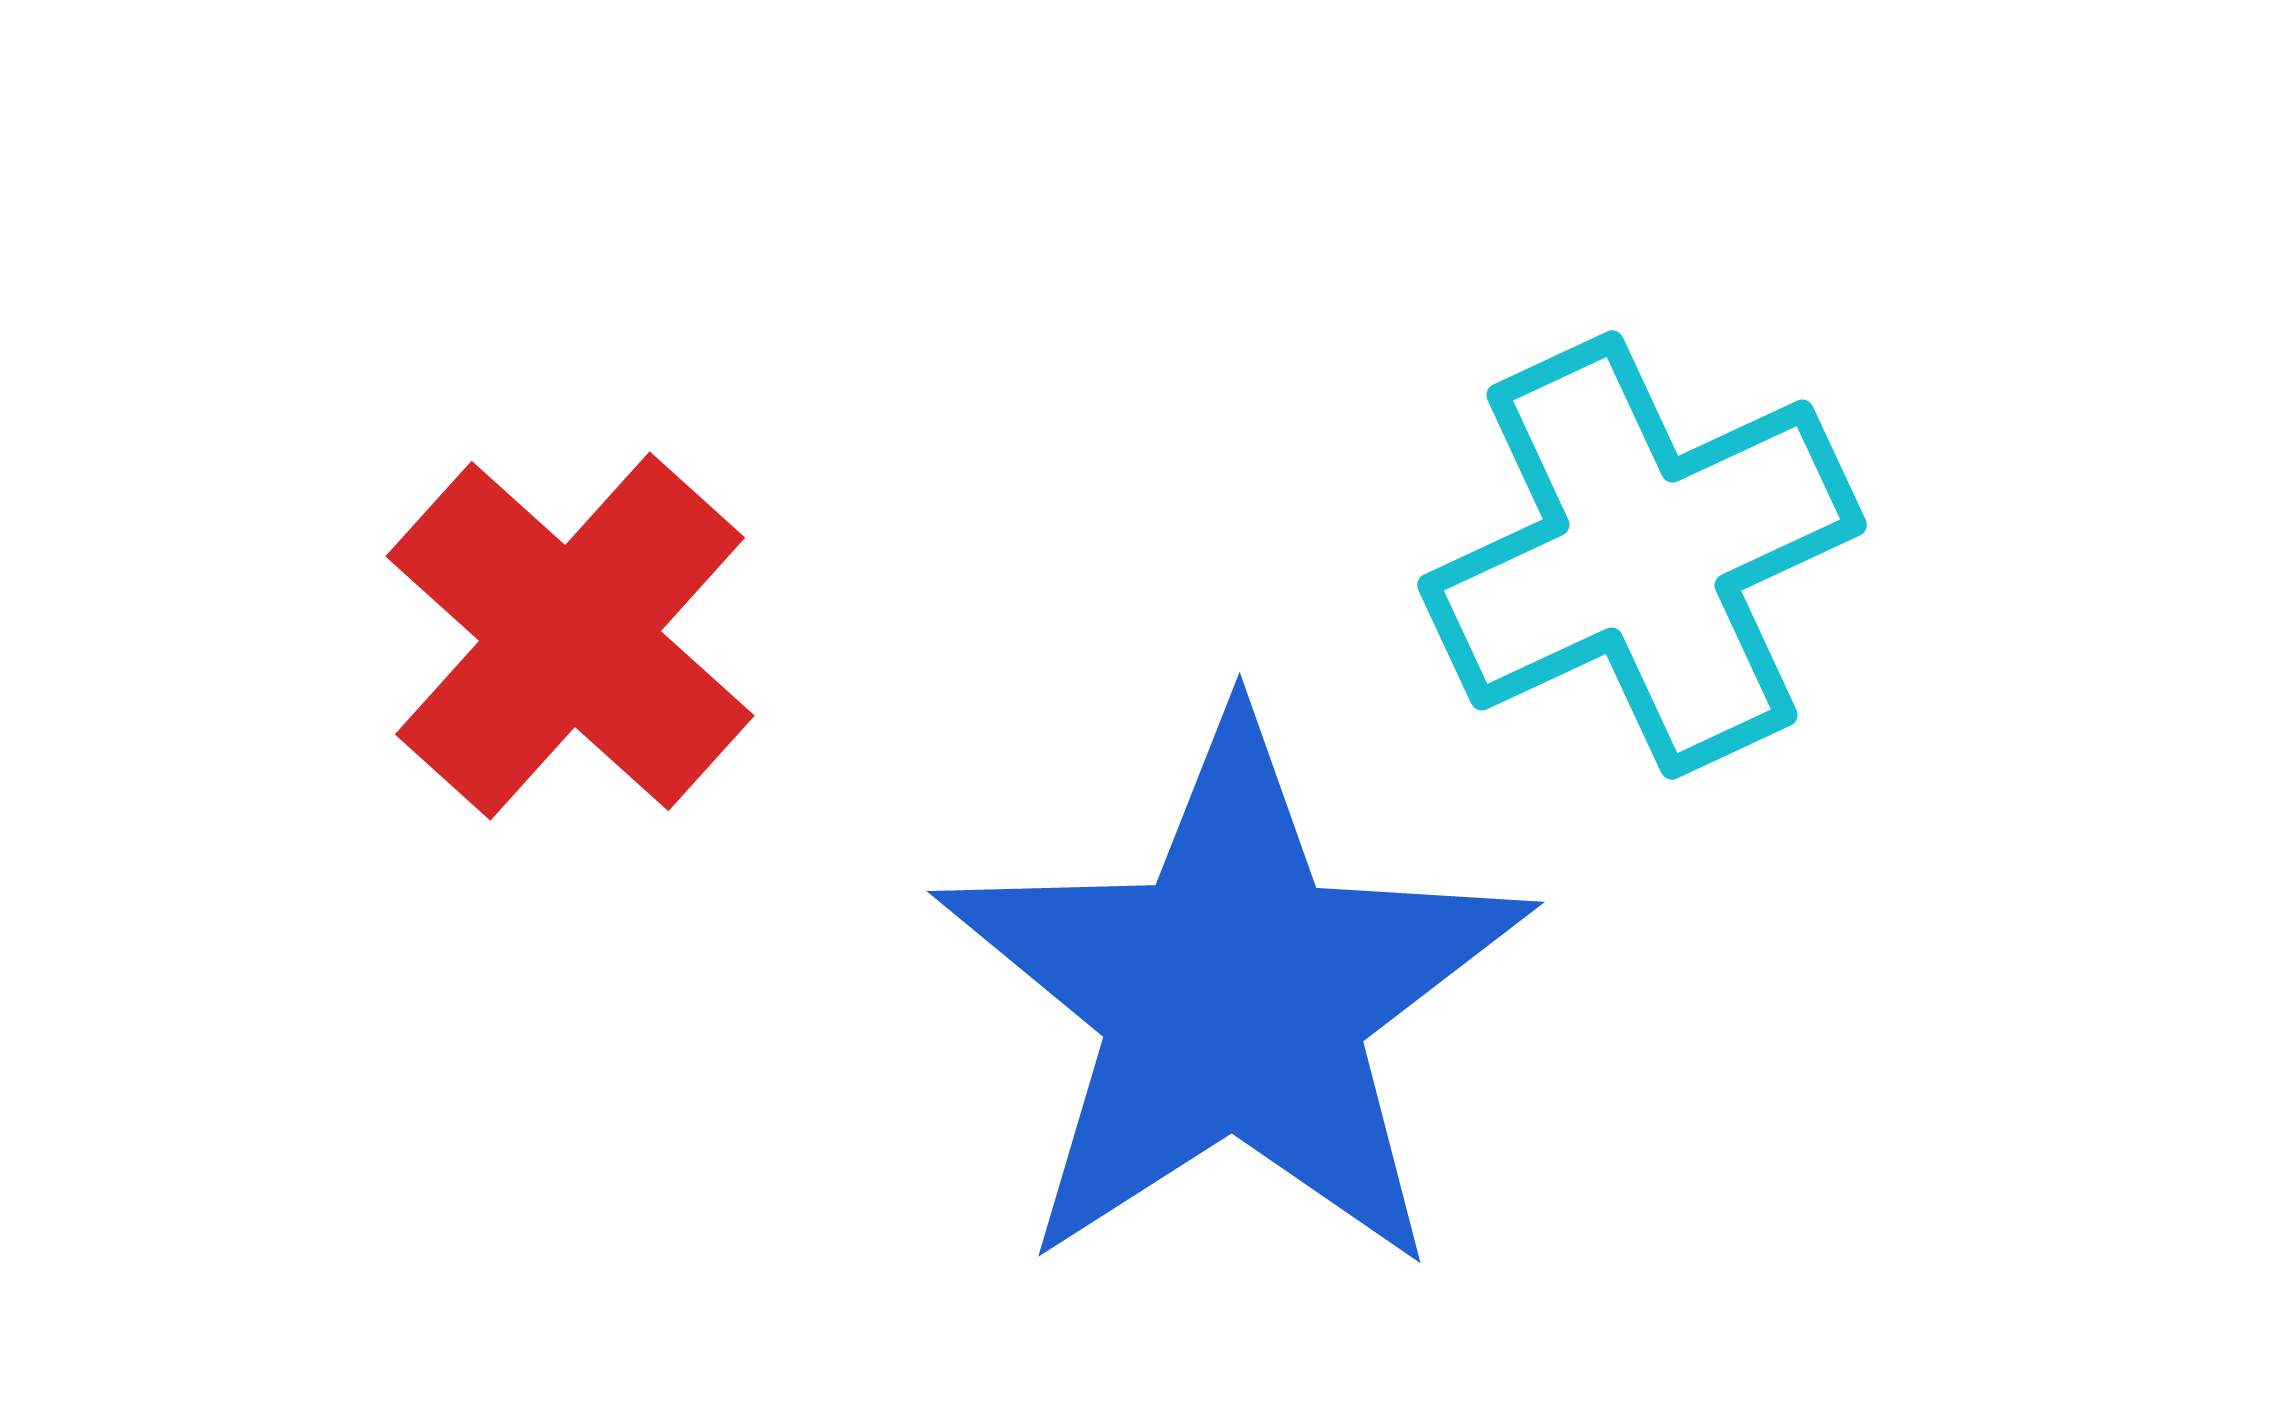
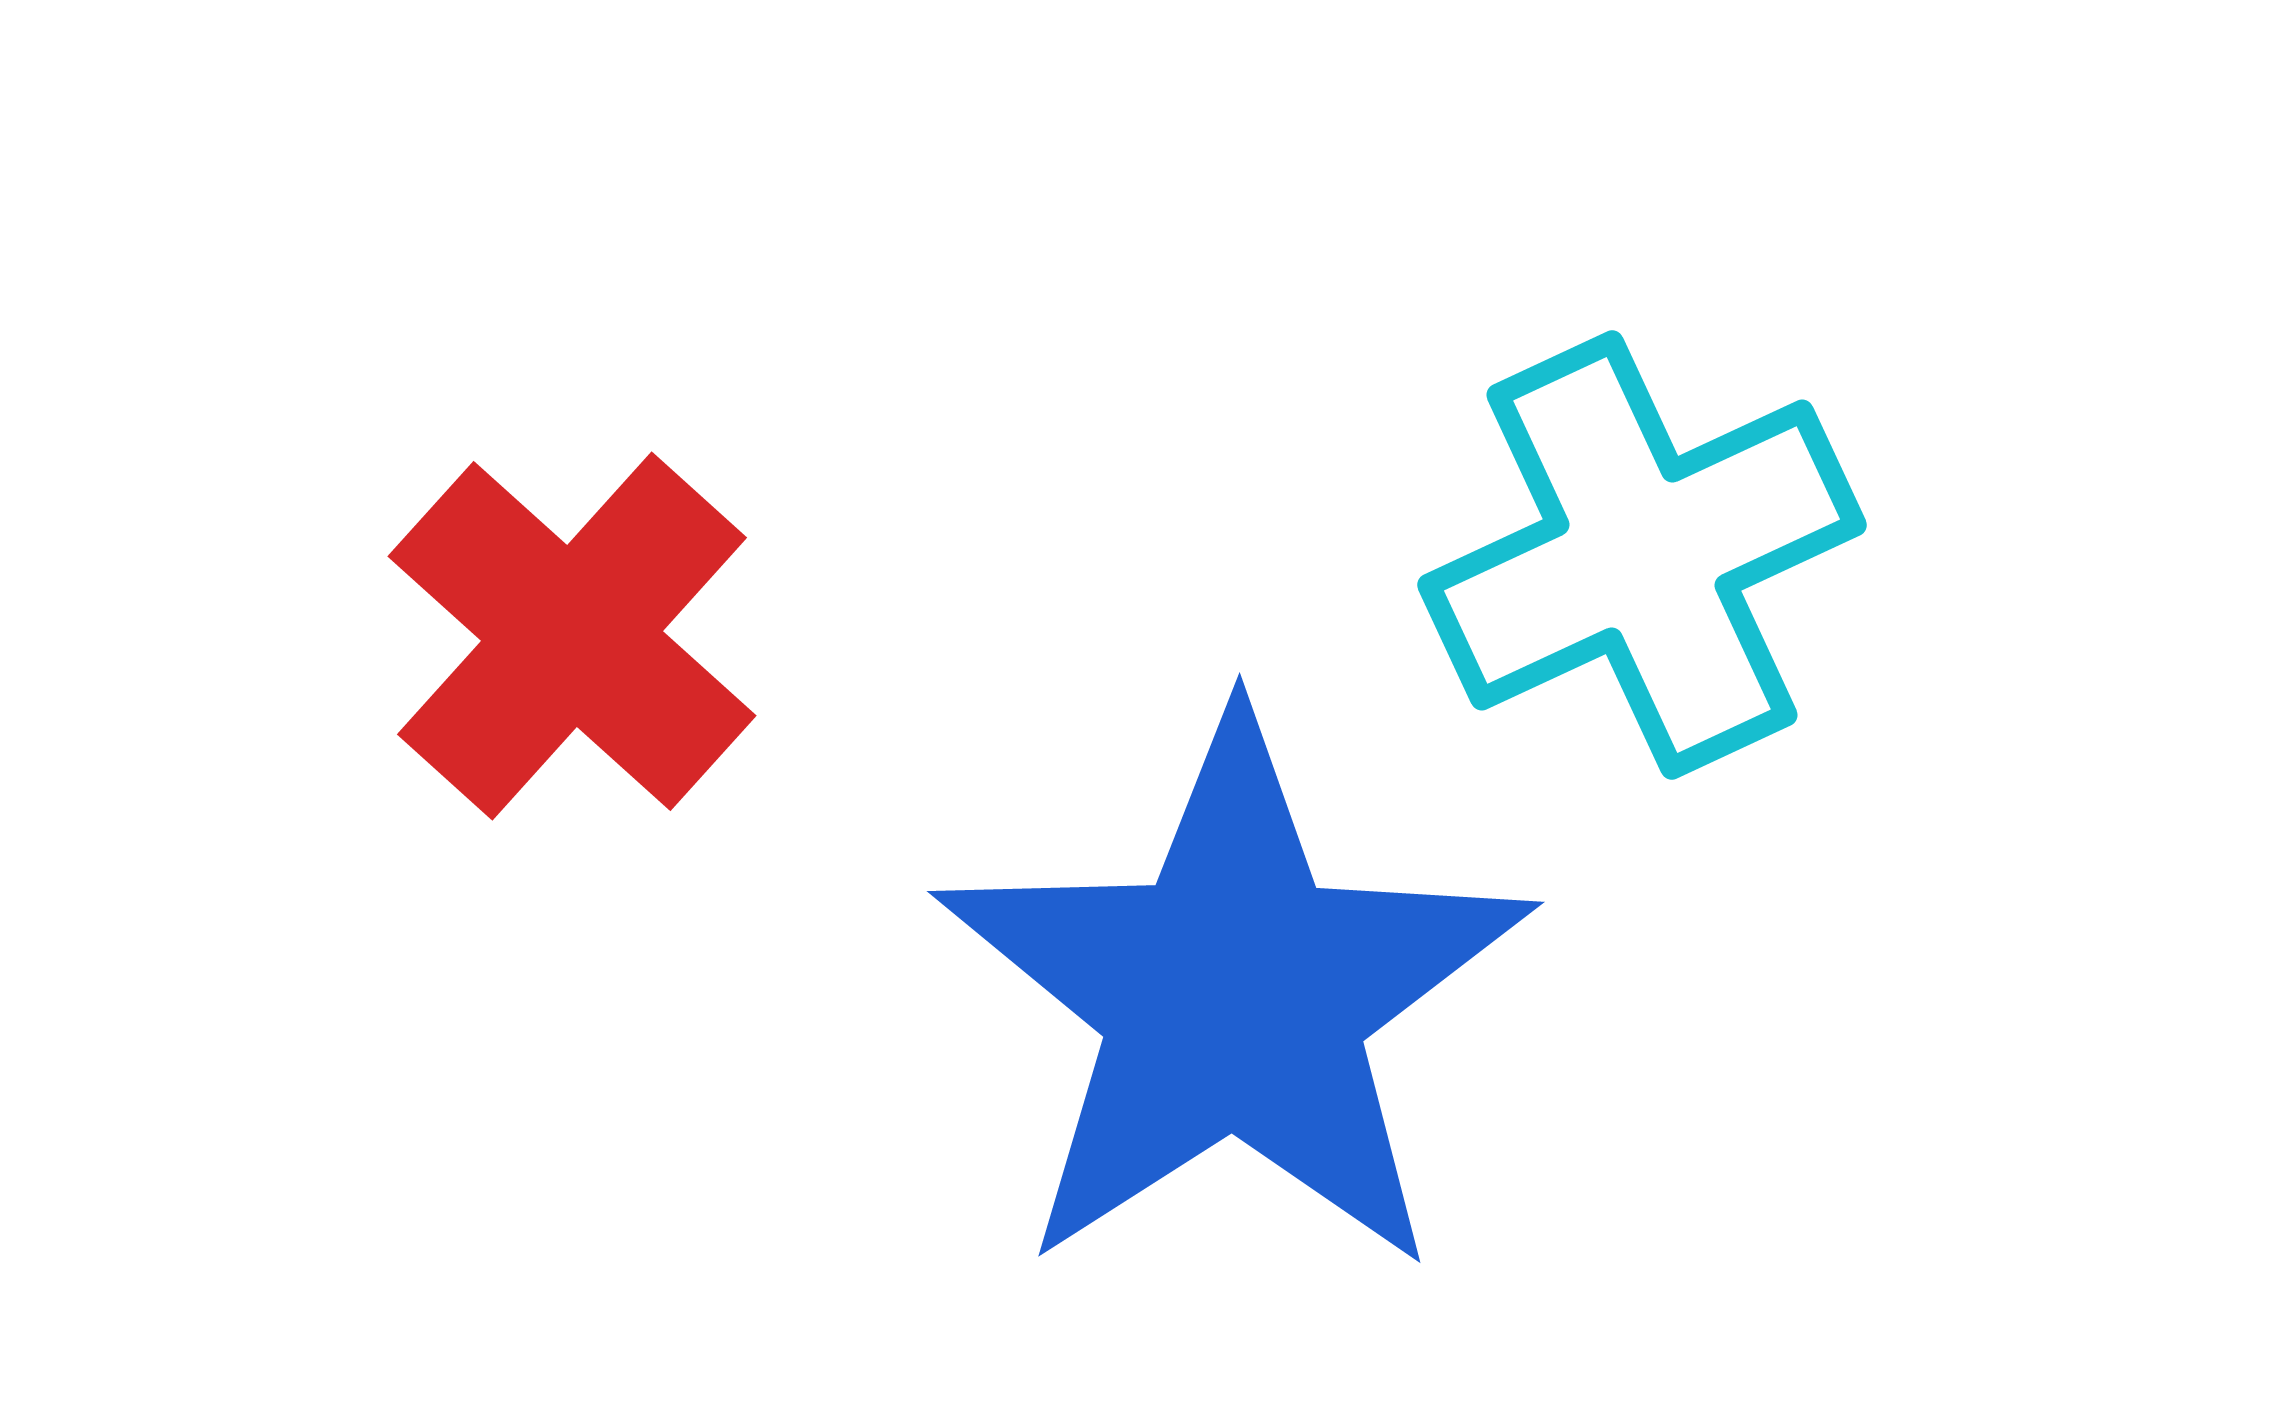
red cross: moved 2 px right
